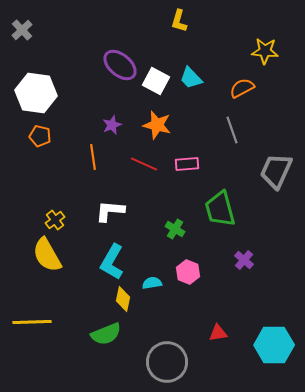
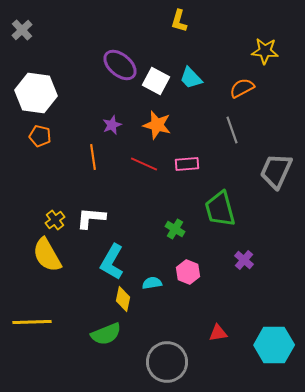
white L-shape: moved 19 px left, 7 px down
